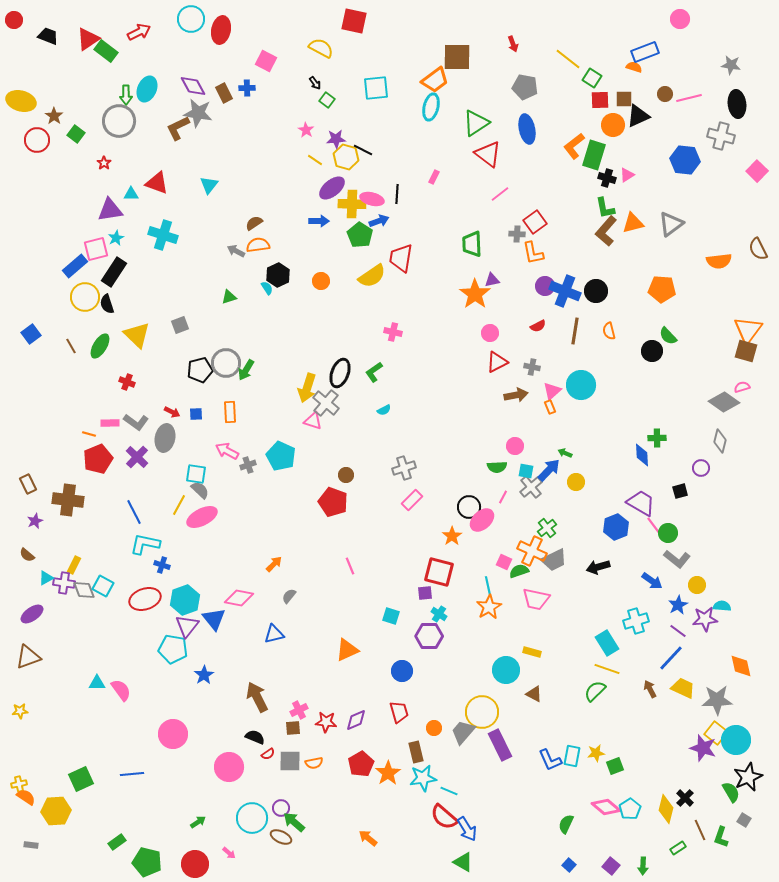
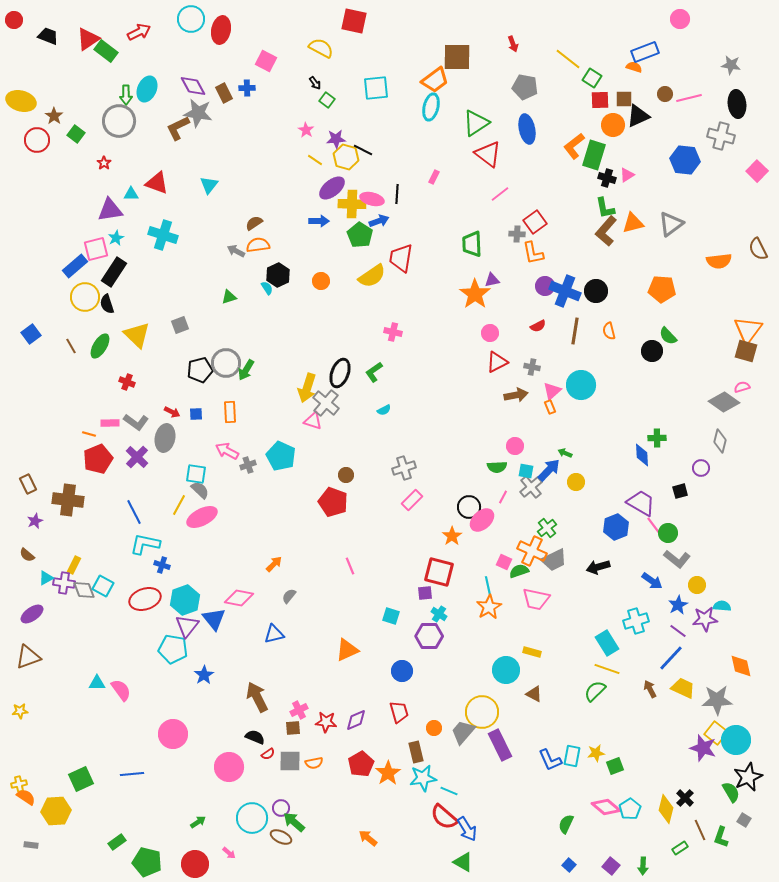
green rectangle at (678, 848): moved 2 px right
